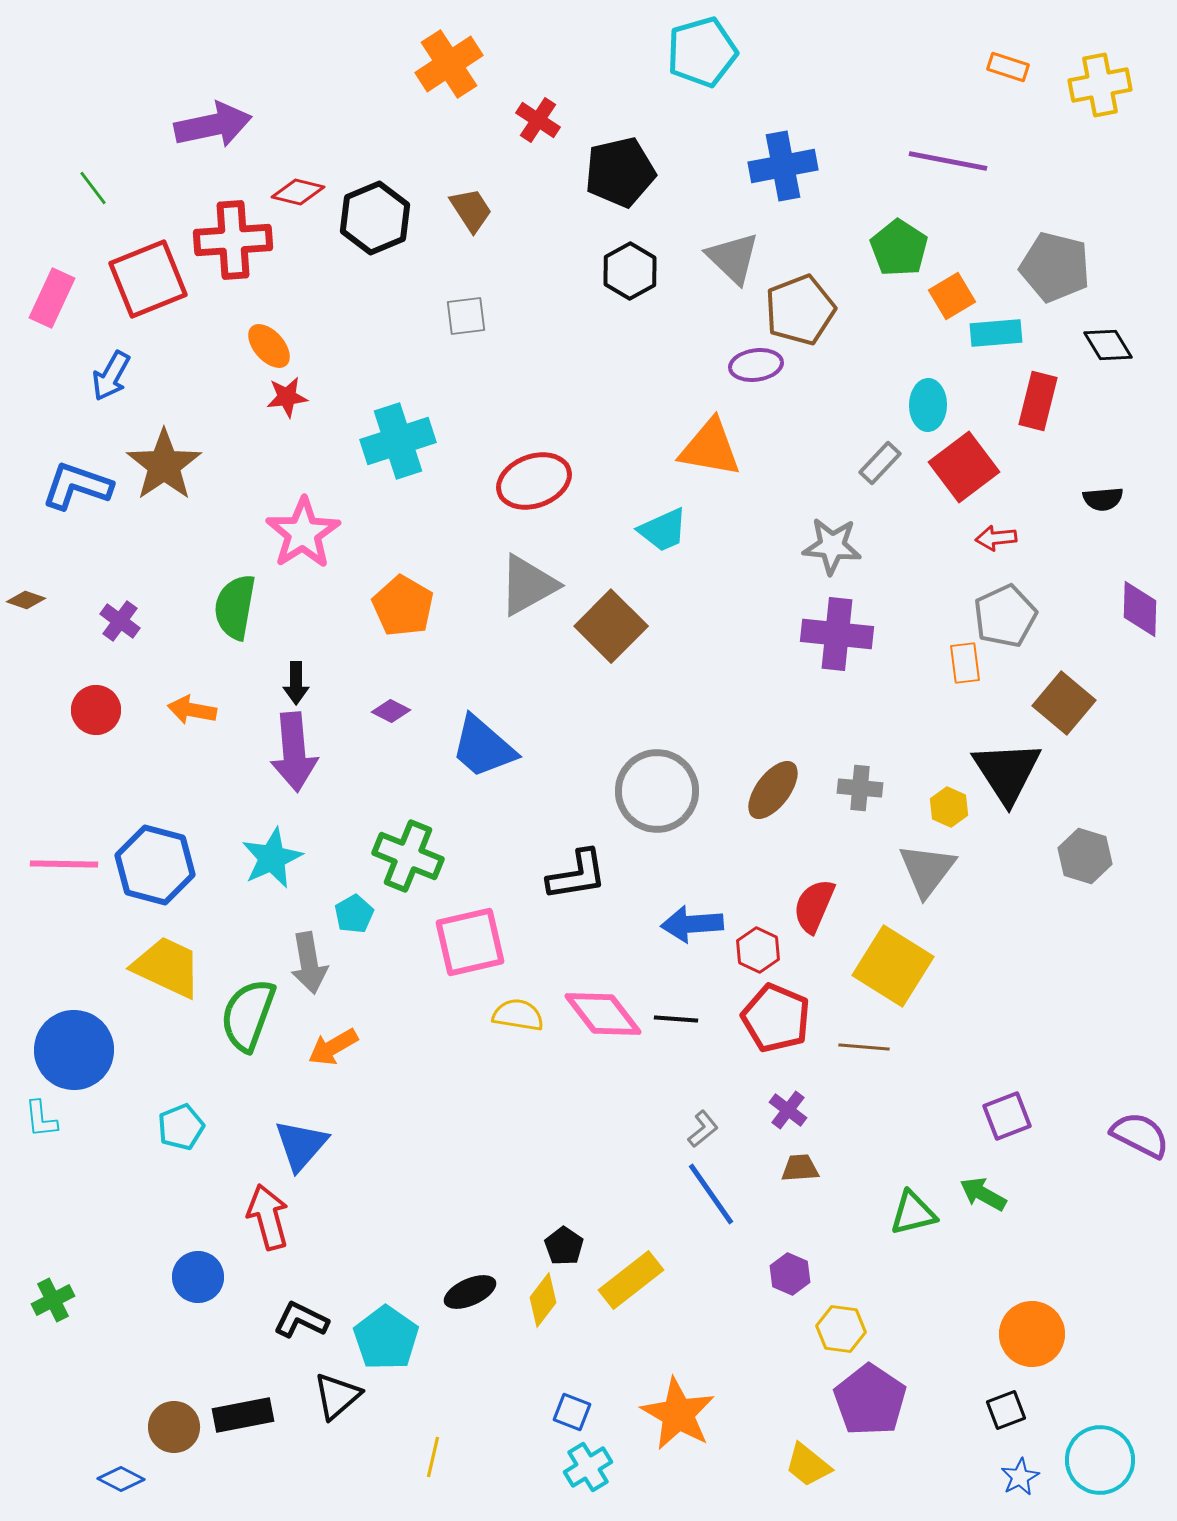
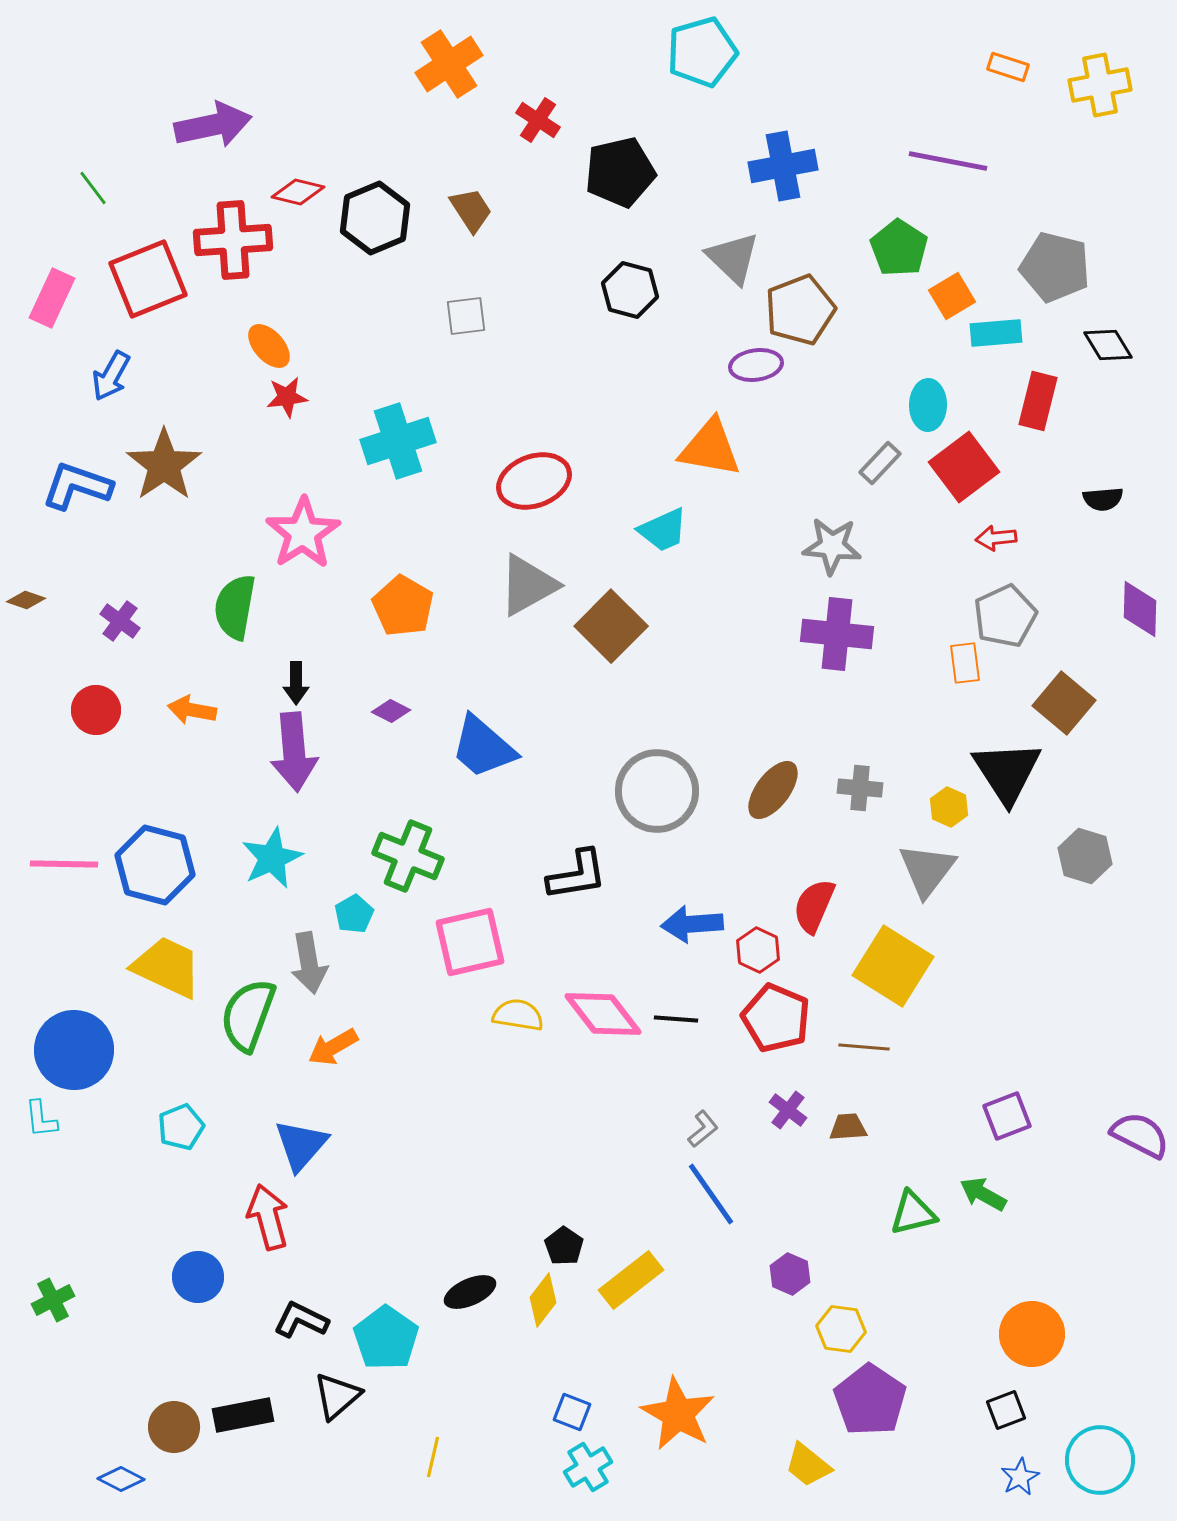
black hexagon at (630, 271): moved 19 px down; rotated 16 degrees counterclockwise
brown trapezoid at (800, 1168): moved 48 px right, 41 px up
